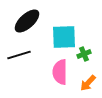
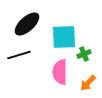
black ellipse: moved 3 px down
